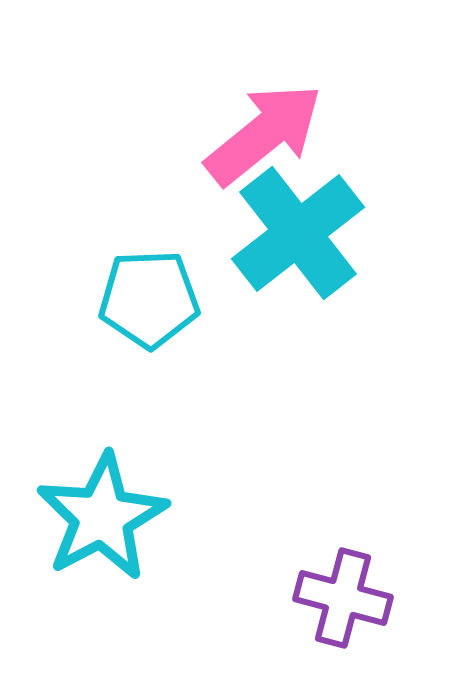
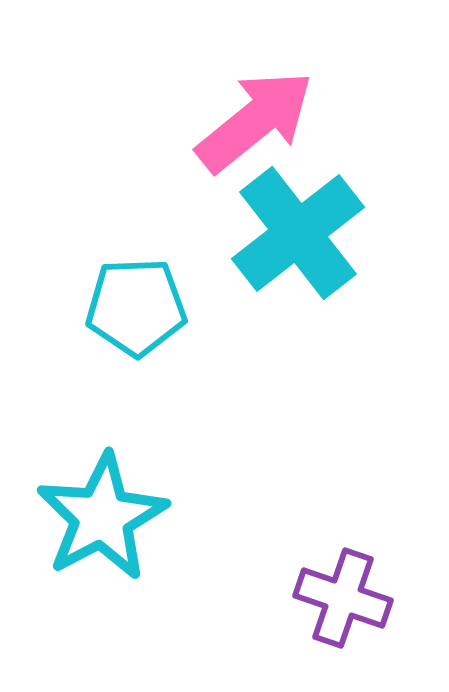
pink arrow: moved 9 px left, 13 px up
cyan pentagon: moved 13 px left, 8 px down
purple cross: rotated 4 degrees clockwise
